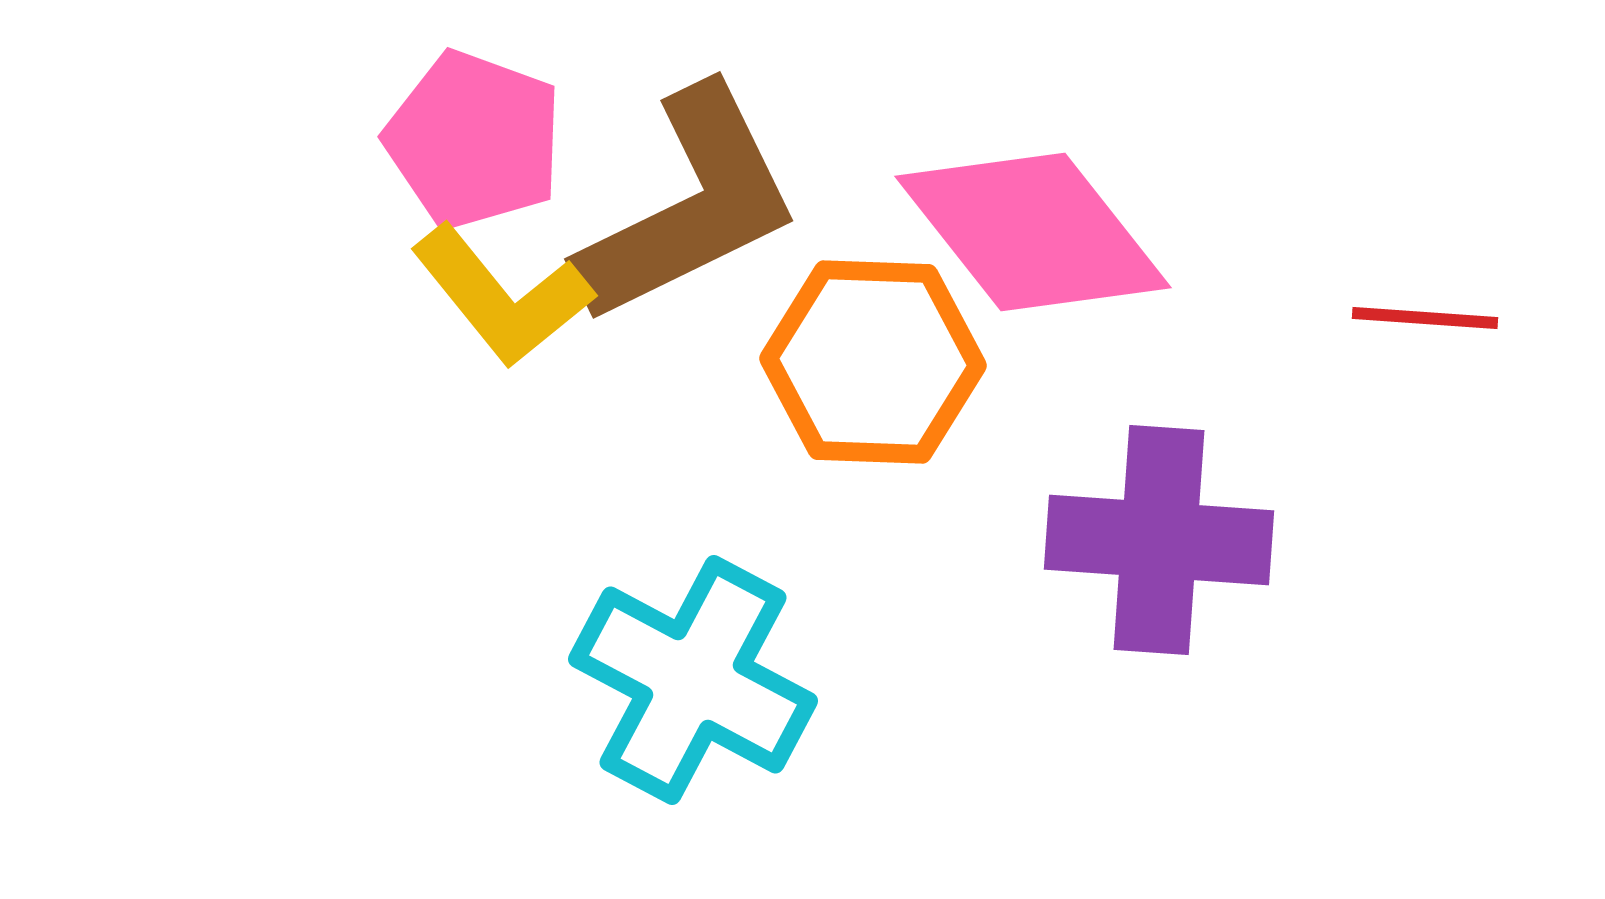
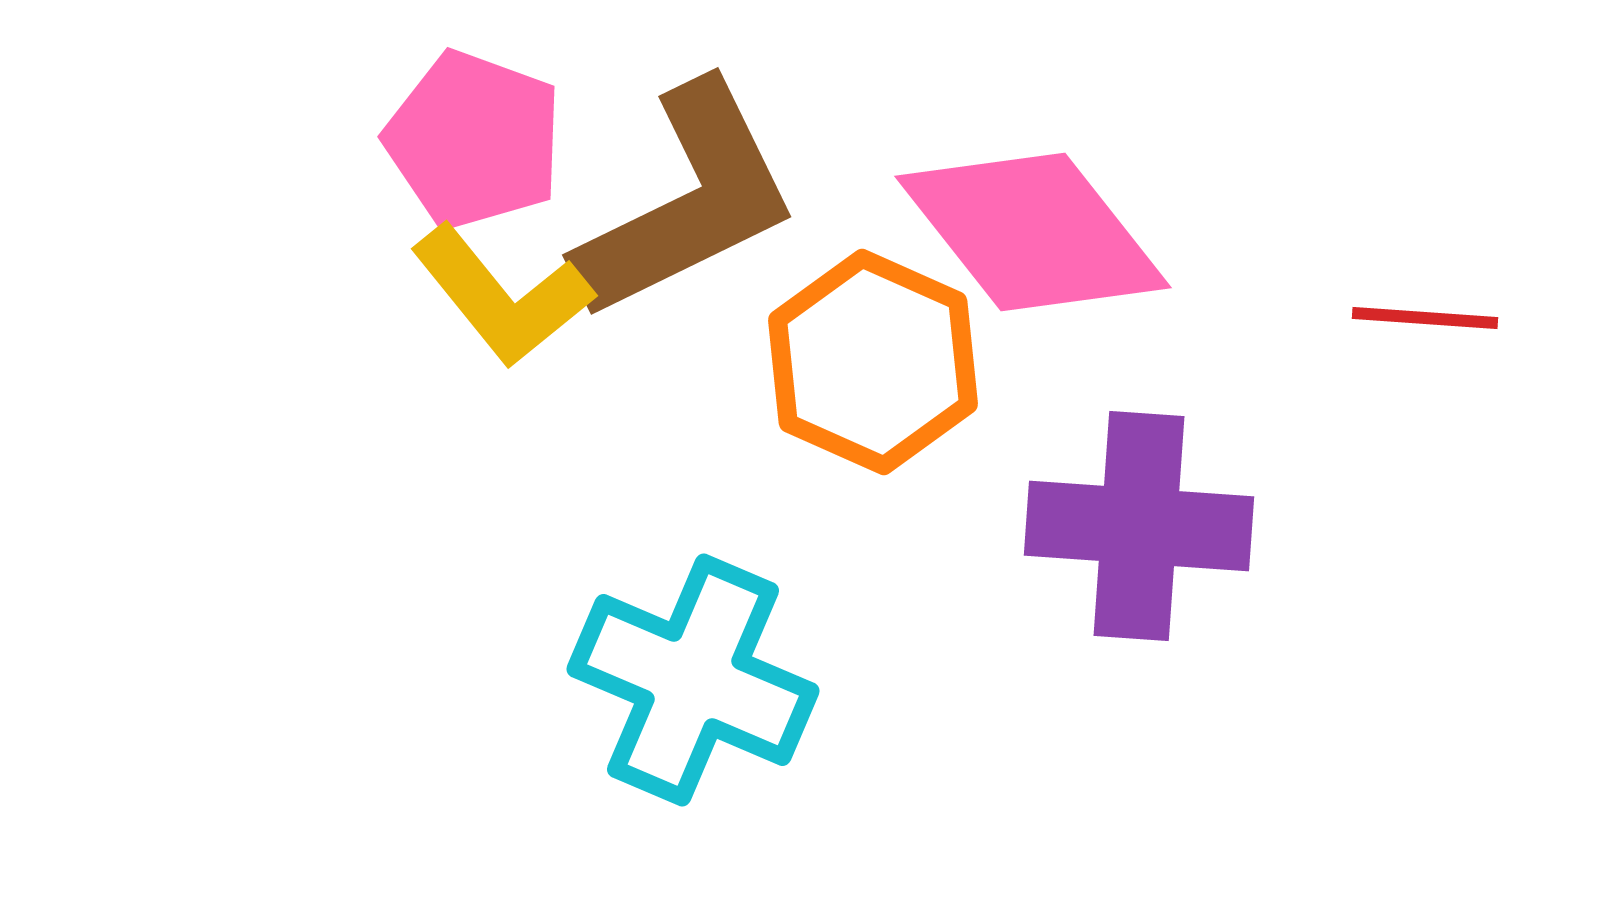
brown L-shape: moved 2 px left, 4 px up
orange hexagon: rotated 22 degrees clockwise
purple cross: moved 20 px left, 14 px up
cyan cross: rotated 5 degrees counterclockwise
